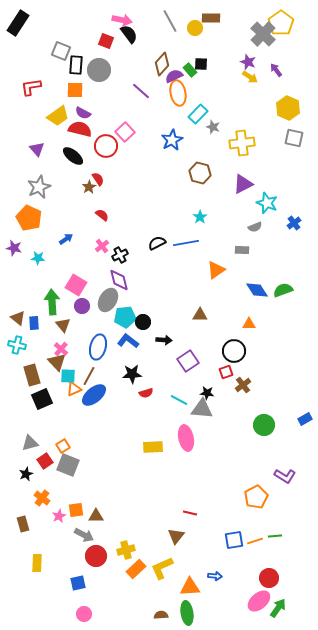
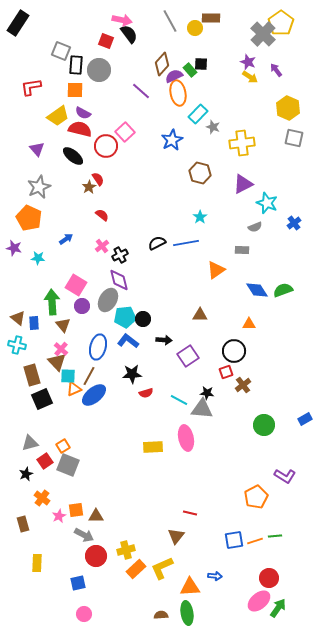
black circle at (143, 322): moved 3 px up
purple square at (188, 361): moved 5 px up
